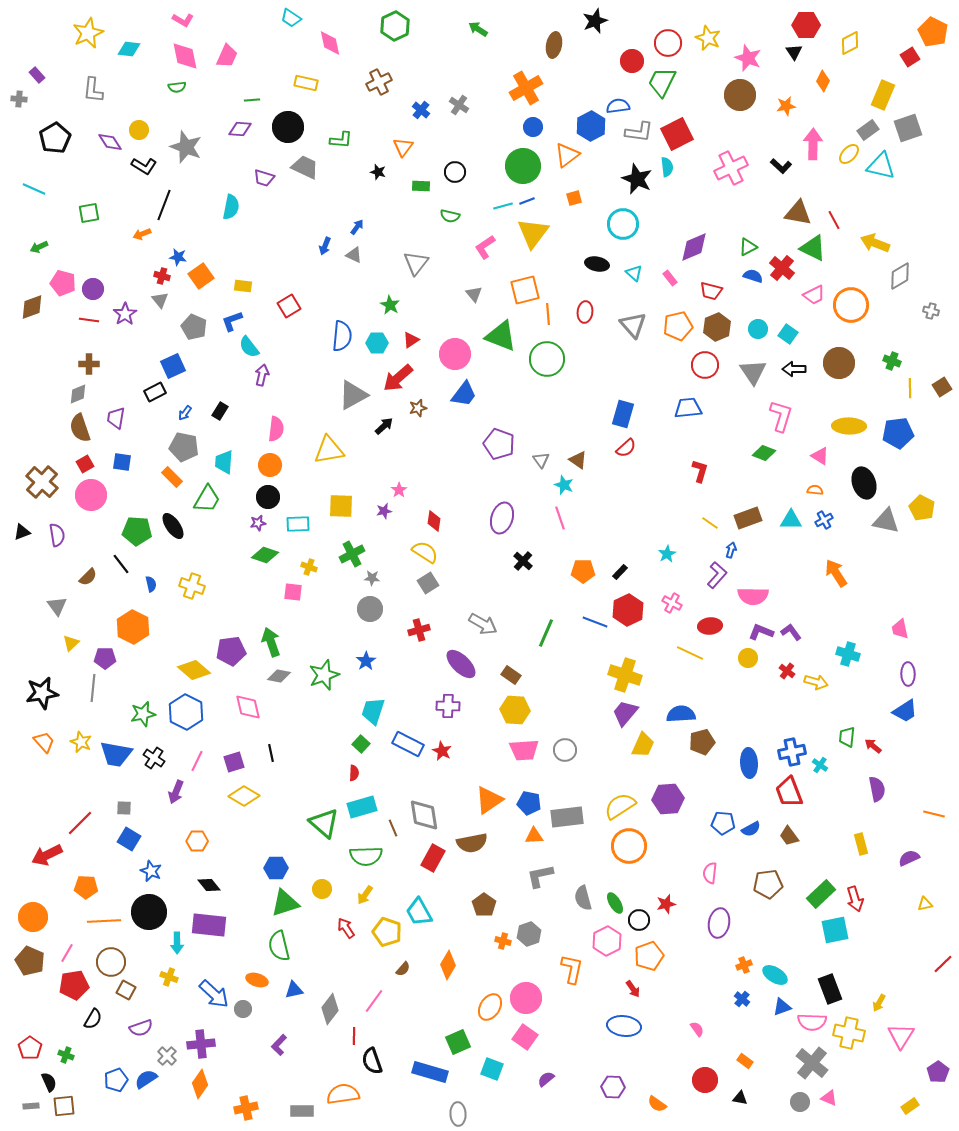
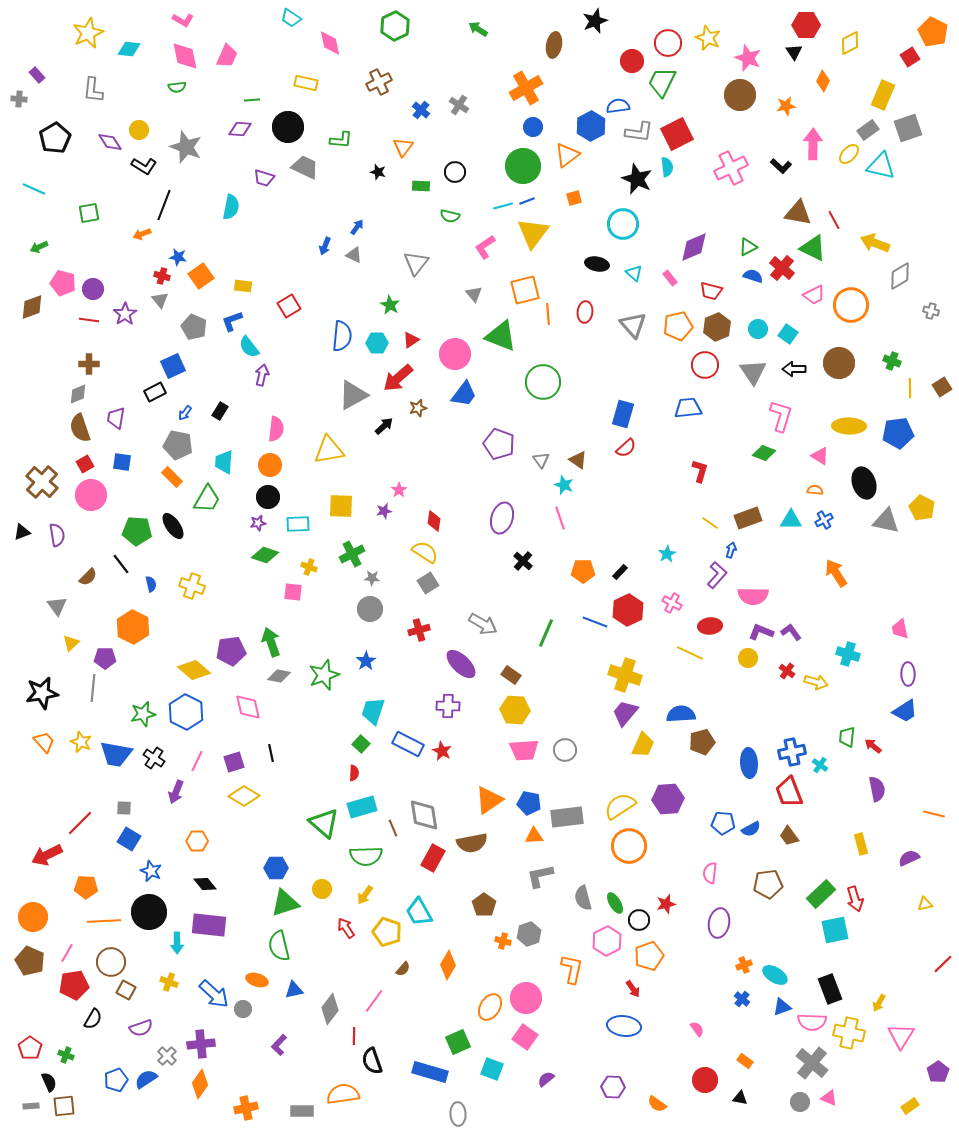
green circle at (547, 359): moved 4 px left, 23 px down
gray pentagon at (184, 447): moved 6 px left, 2 px up
black diamond at (209, 885): moved 4 px left, 1 px up
yellow cross at (169, 977): moved 5 px down
